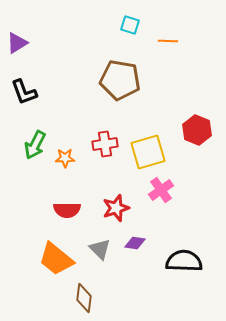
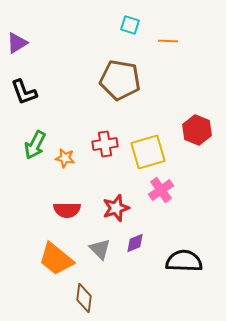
orange star: rotated 12 degrees clockwise
purple diamond: rotated 30 degrees counterclockwise
